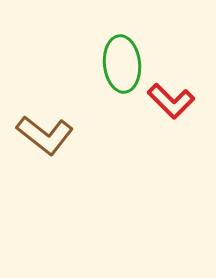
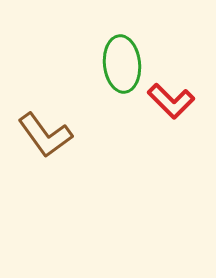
brown L-shape: rotated 16 degrees clockwise
